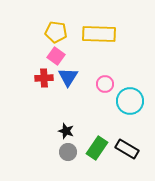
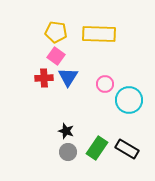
cyan circle: moved 1 px left, 1 px up
